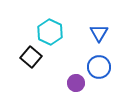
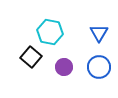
cyan hexagon: rotated 15 degrees counterclockwise
purple circle: moved 12 px left, 16 px up
